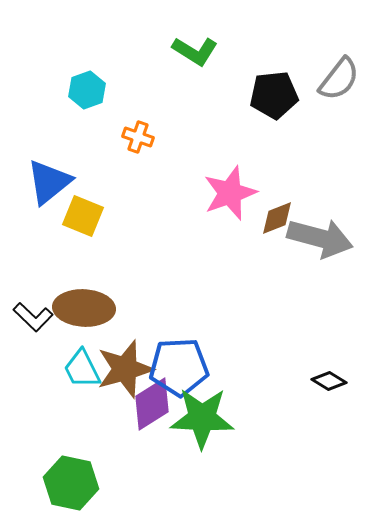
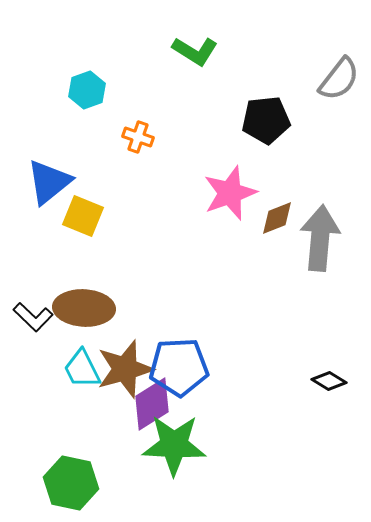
black pentagon: moved 8 px left, 25 px down
gray arrow: rotated 100 degrees counterclockwise
green star: moved 28 px left, 27 px down
